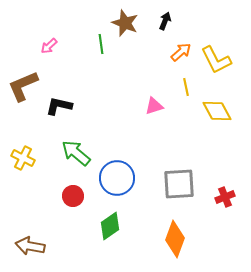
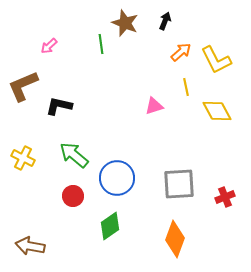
green arrow: moved 2 px left, 2 px down
